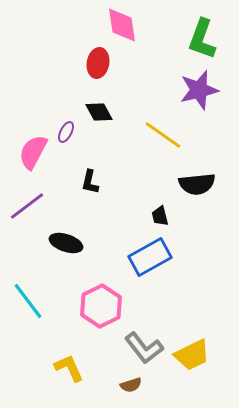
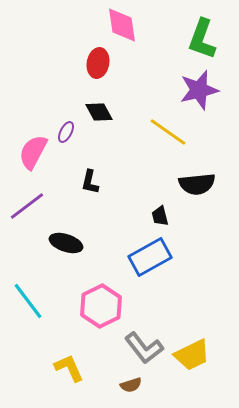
yellow line: moved 5 px right, 3 px up
